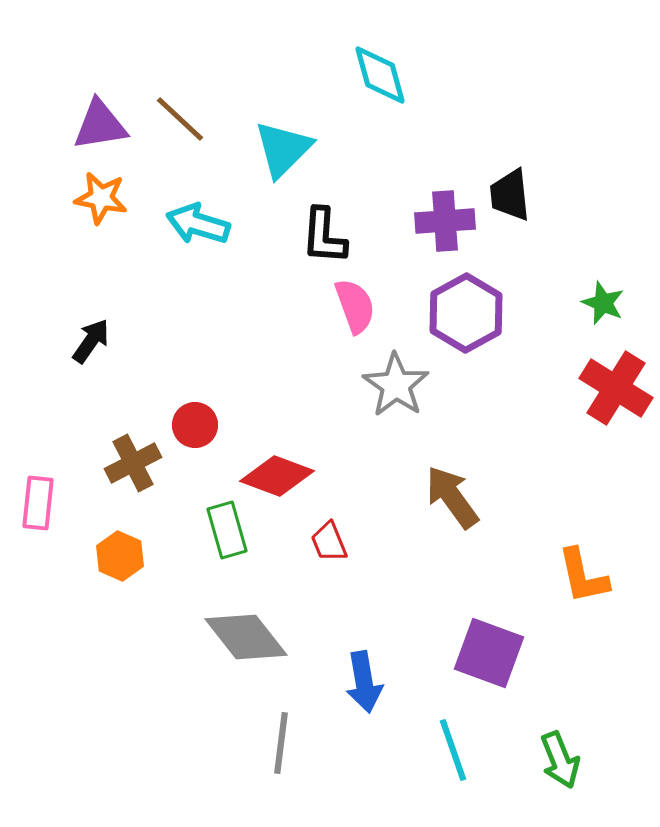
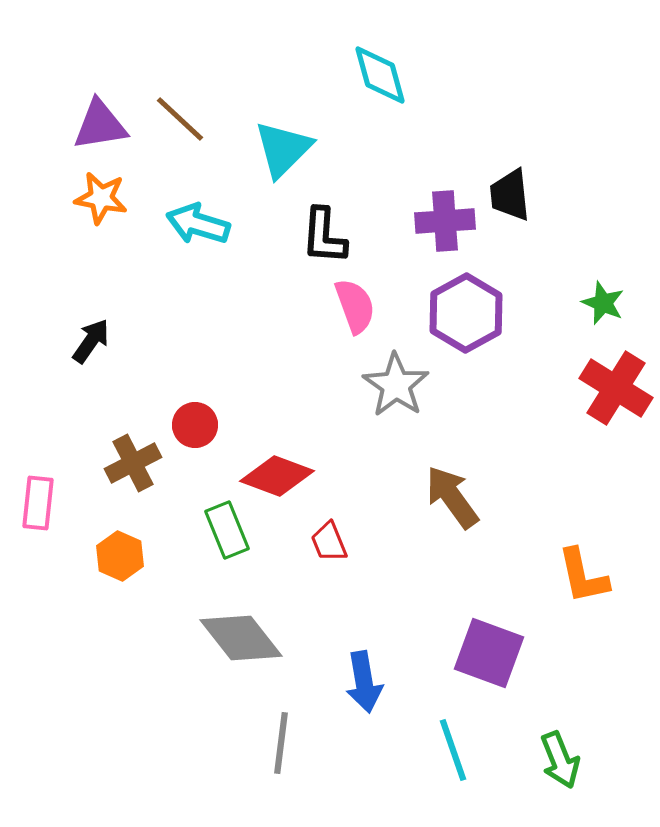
green rectangle: rotated 6 degrees counterclockwise
gray diamond: moved 5 px left, 1 px down
